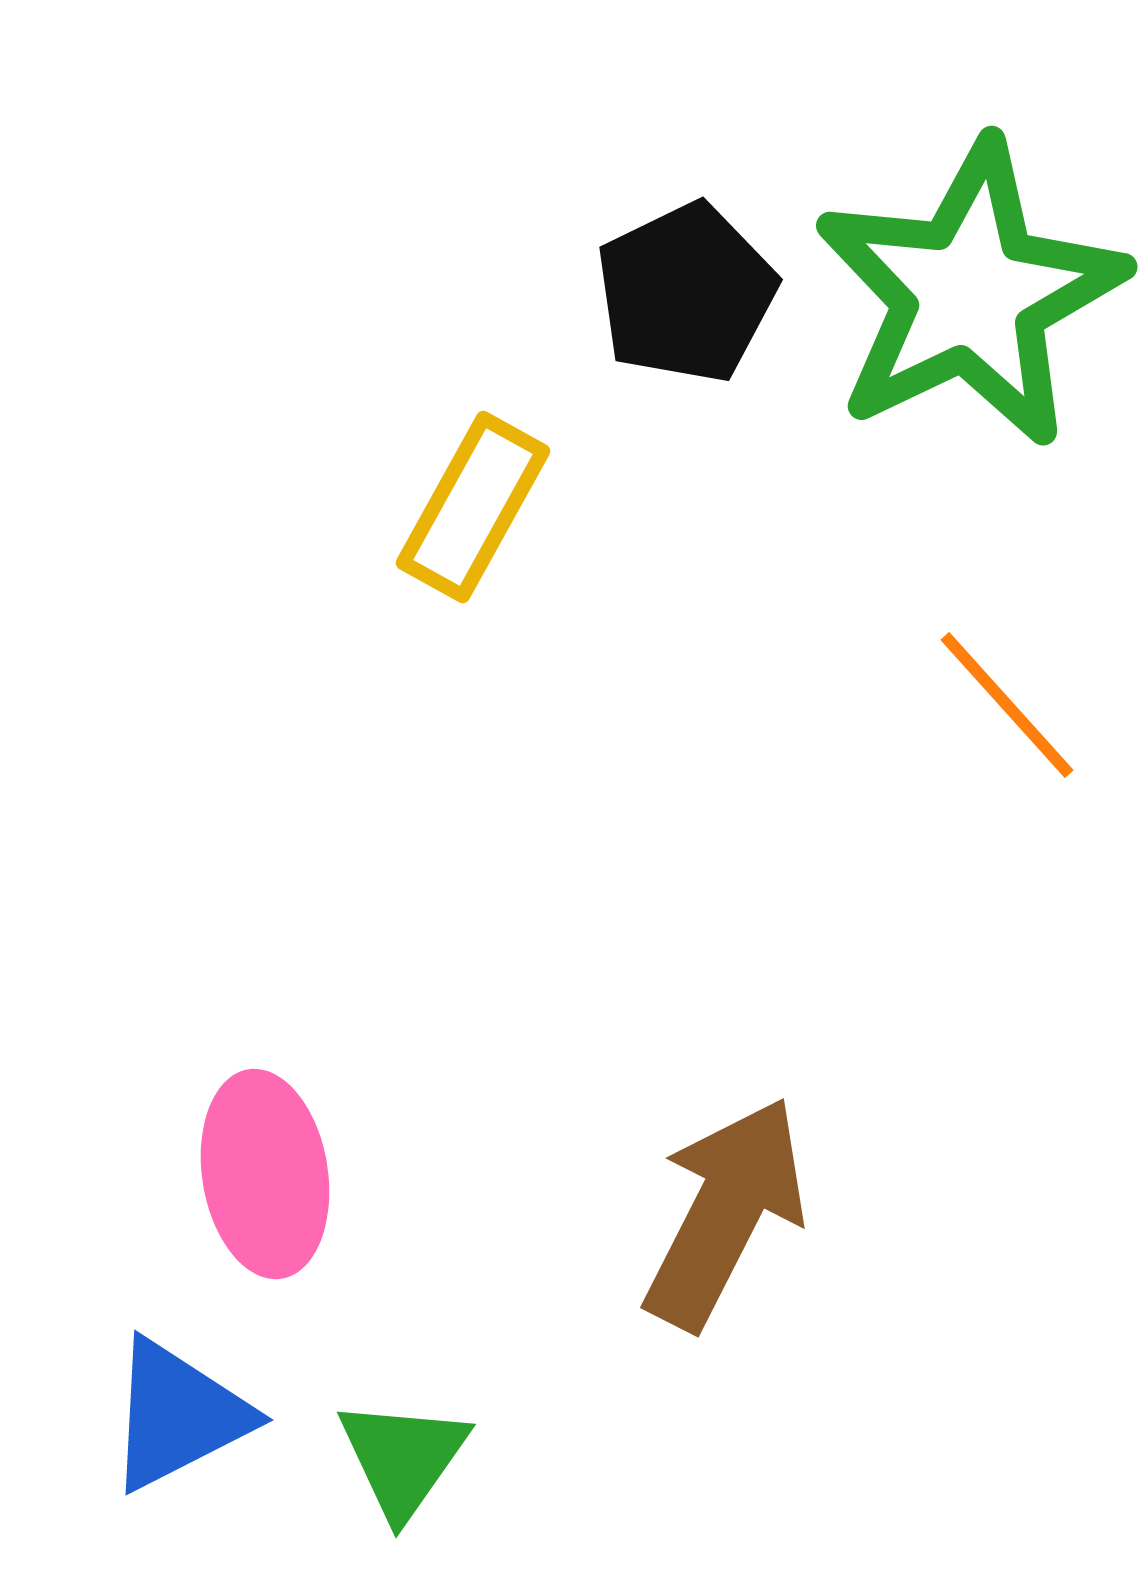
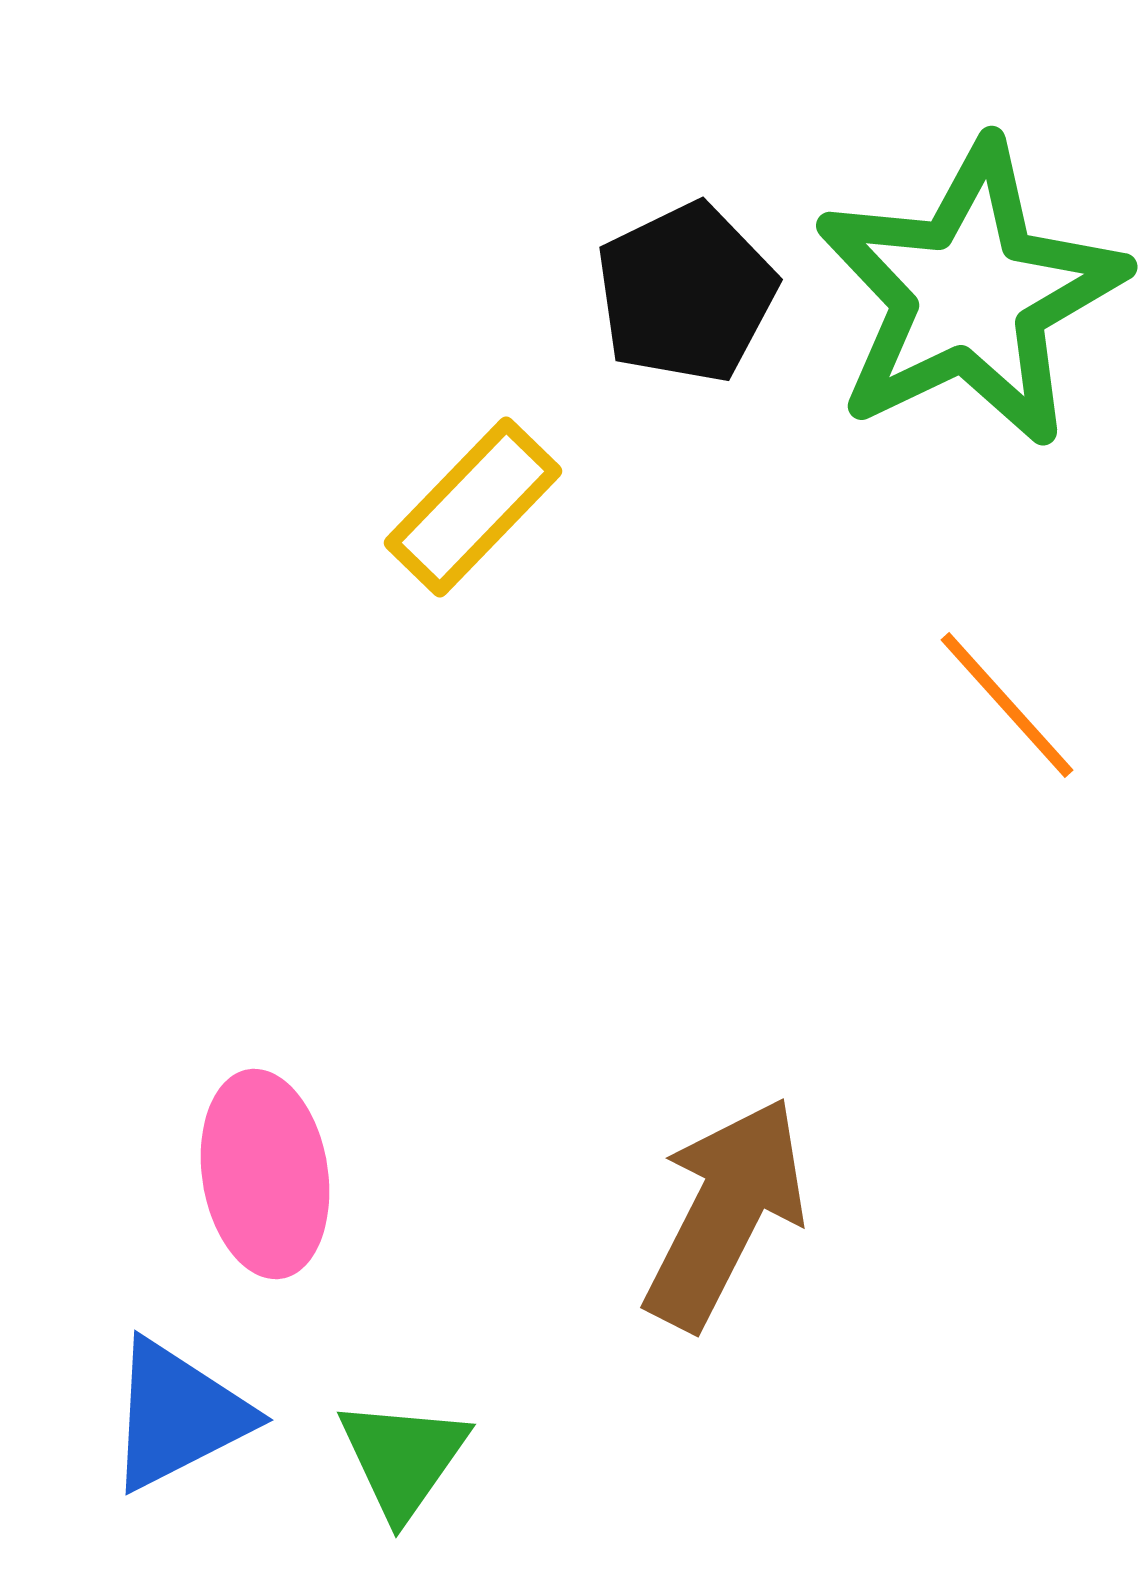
yellow rectangle: rotated 15 degrees clockwise
